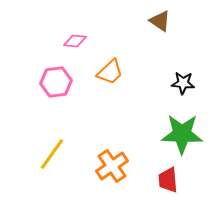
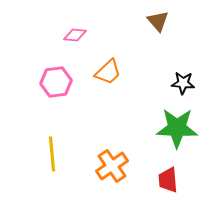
brown triangle: moved 2 px left; rotated 15 degrees clockwise
pink diamond: moved 6 px up
orange trapezoid: moved 2 px left
green star: moved 5 px left, 6 px up
yellow line: rotated 40 degrees counterclockwise
